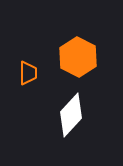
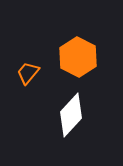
orange trapezoid: rotated 140 degrees counterclockwise
